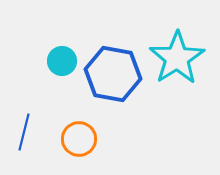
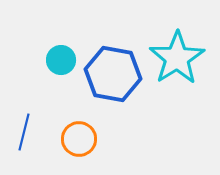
cyan circle: moved 1 px left, 1 px up
